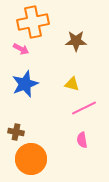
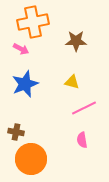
yellow triangle: moved 2 px up
